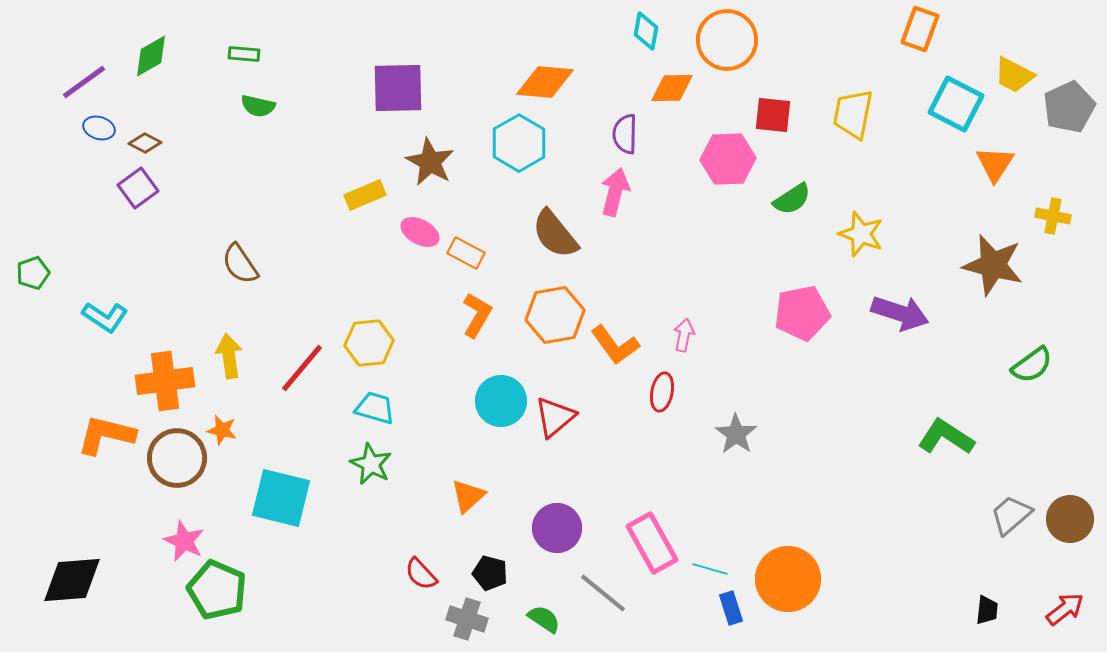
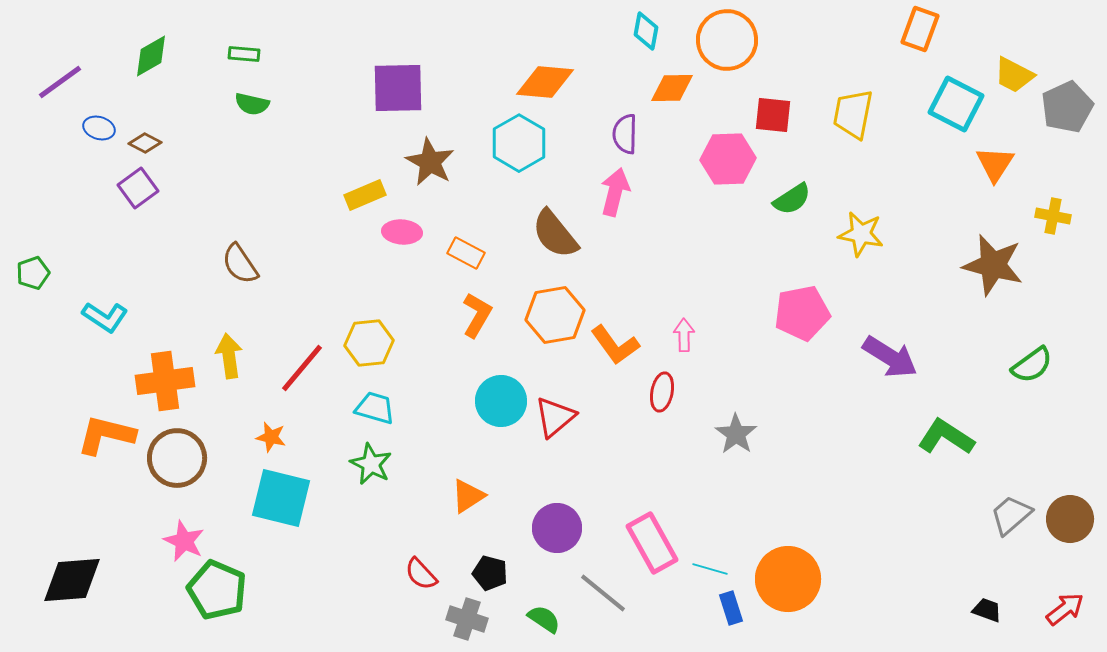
purple line at (84, 82): moved 24 px left
green semicircle at (258, 106): moved 6 px left, 2 px up
gray pentagon at (1069, 107): moved 2 px left
pink ellipse at (420, 232): moved 18 px left; rotated 24 degrees counterclockwise
yellow star at (861, 234): rotated 9 degrees counterclockwise
purple arrow at (900, 313): moved 10 px left, 44 px down; rotated 14 degrees clockwise
pink arrow at (684, 335): rotated 12 degrees counterclockwise
orange star at (222, 430): moved 49 px right, 7 px down
orange triangle at (468, 496): rotated 9 degrees clockwise
black trapezoid at (987, 610): rotated 76 degrees counterclockwise
